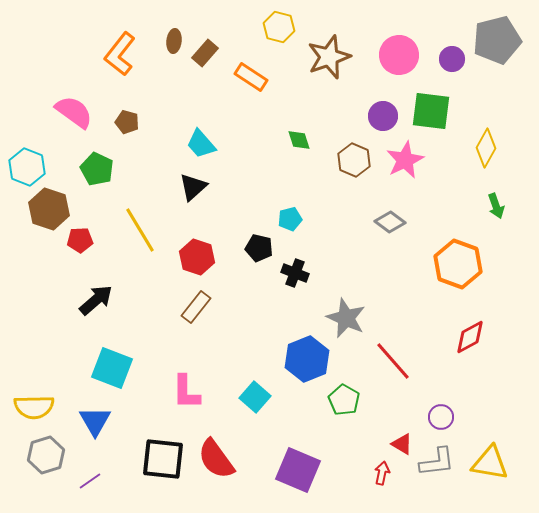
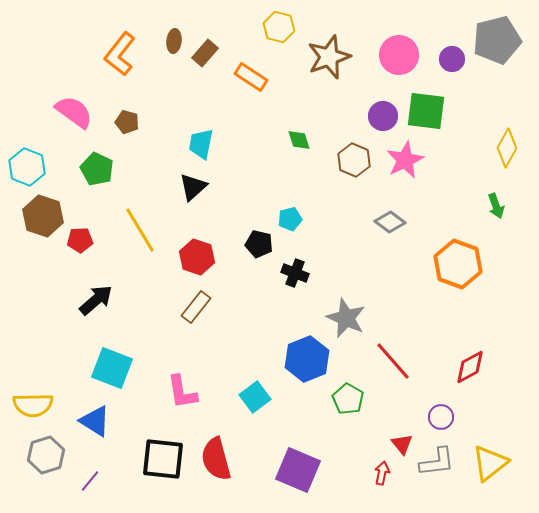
green square at (431, 111): moved 5 px left
cyan trapezoid at (201, 144): rotated 52 degrees clockwise
yellow diamond at (486, 148): moved 21 px right
brown hexagon at (49, 209): moved 6 px left, 7 px down
black pentagon at (259, 248): moved 4 px up
red diamond at (470, 337): moved 30 px down
pink L-shape at (186, 392): moved 4 px left; rotated 9 degrees counterclockwise
cyan square at (255, 397): rotated 12 degrees clockwise
green pentagon at (344, 400): moved 4 px right, 1 px up
yellow semicircle at (34, 407): moved 1 px left, 2 px up
blue triangle at (95, 421): rotated 28 degrees counterclockwise
red triangle at (402, 444): rotated 20 degrees clockwise
red semicircle at (216, 459): rotated 21 degrees clockwise
yellow triangle at (490, 463): rotated 48 degrees counterclockwise
purple line at (90, 481): rotated 15 degrees counterclockwise
